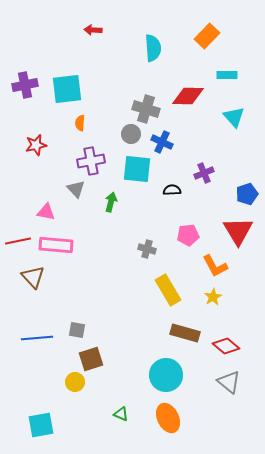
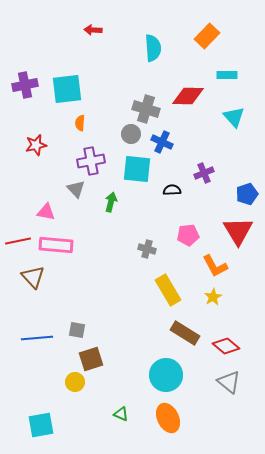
brown rectangle at (185, 333): rotated 16 degrees clockwise
